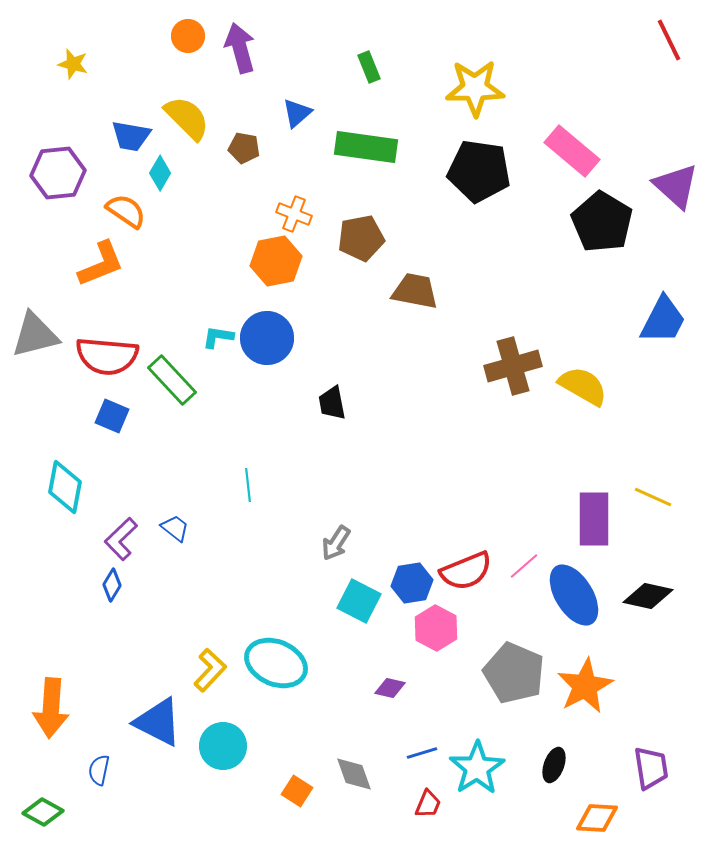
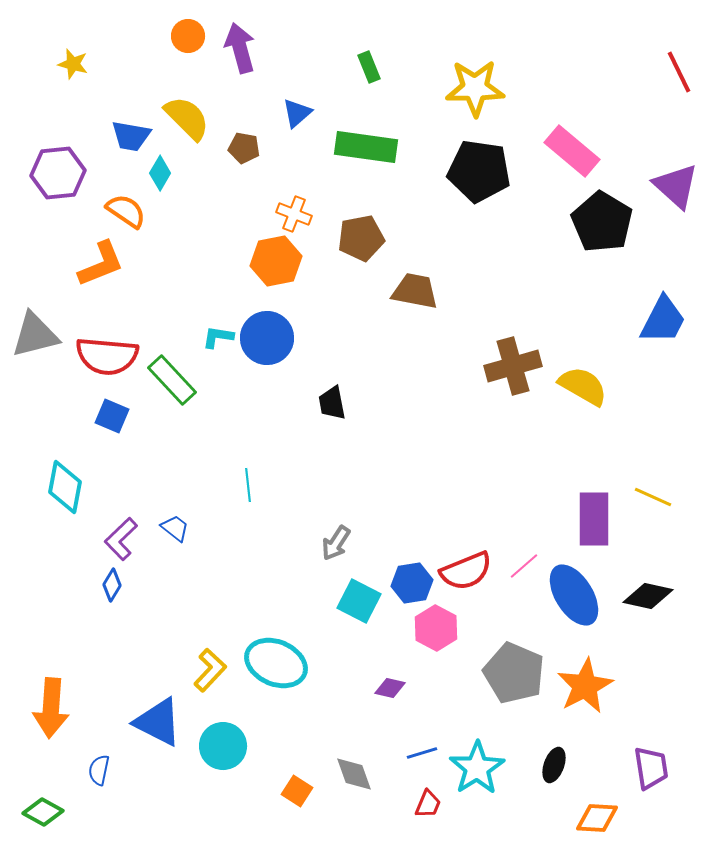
red line at (669, 40): moved 10 px right, 32 px down
